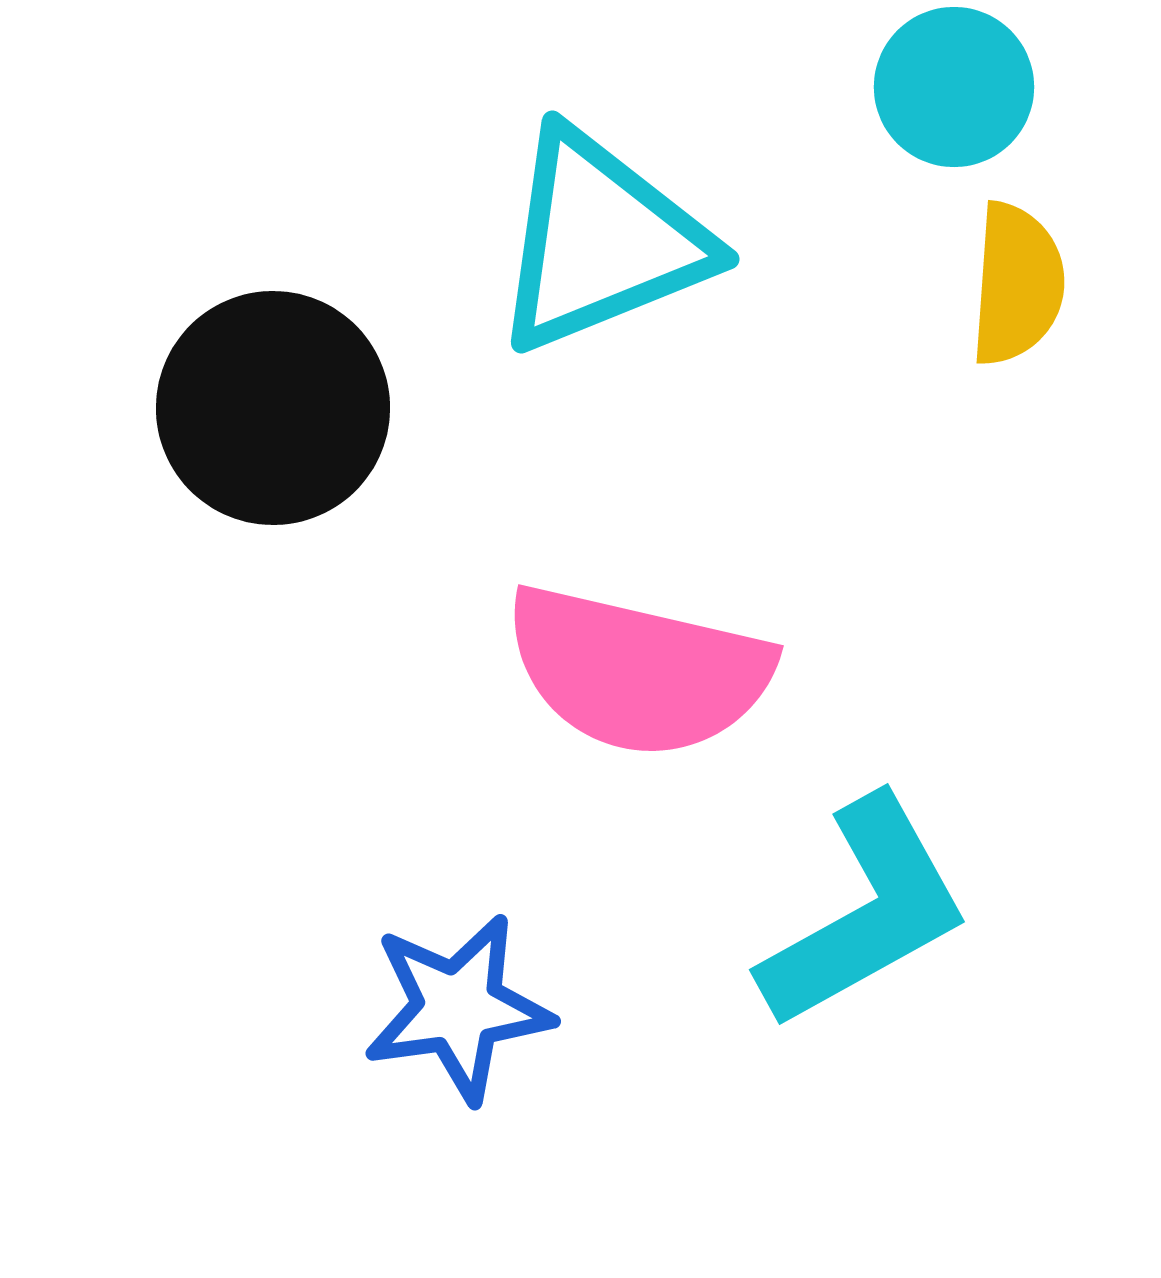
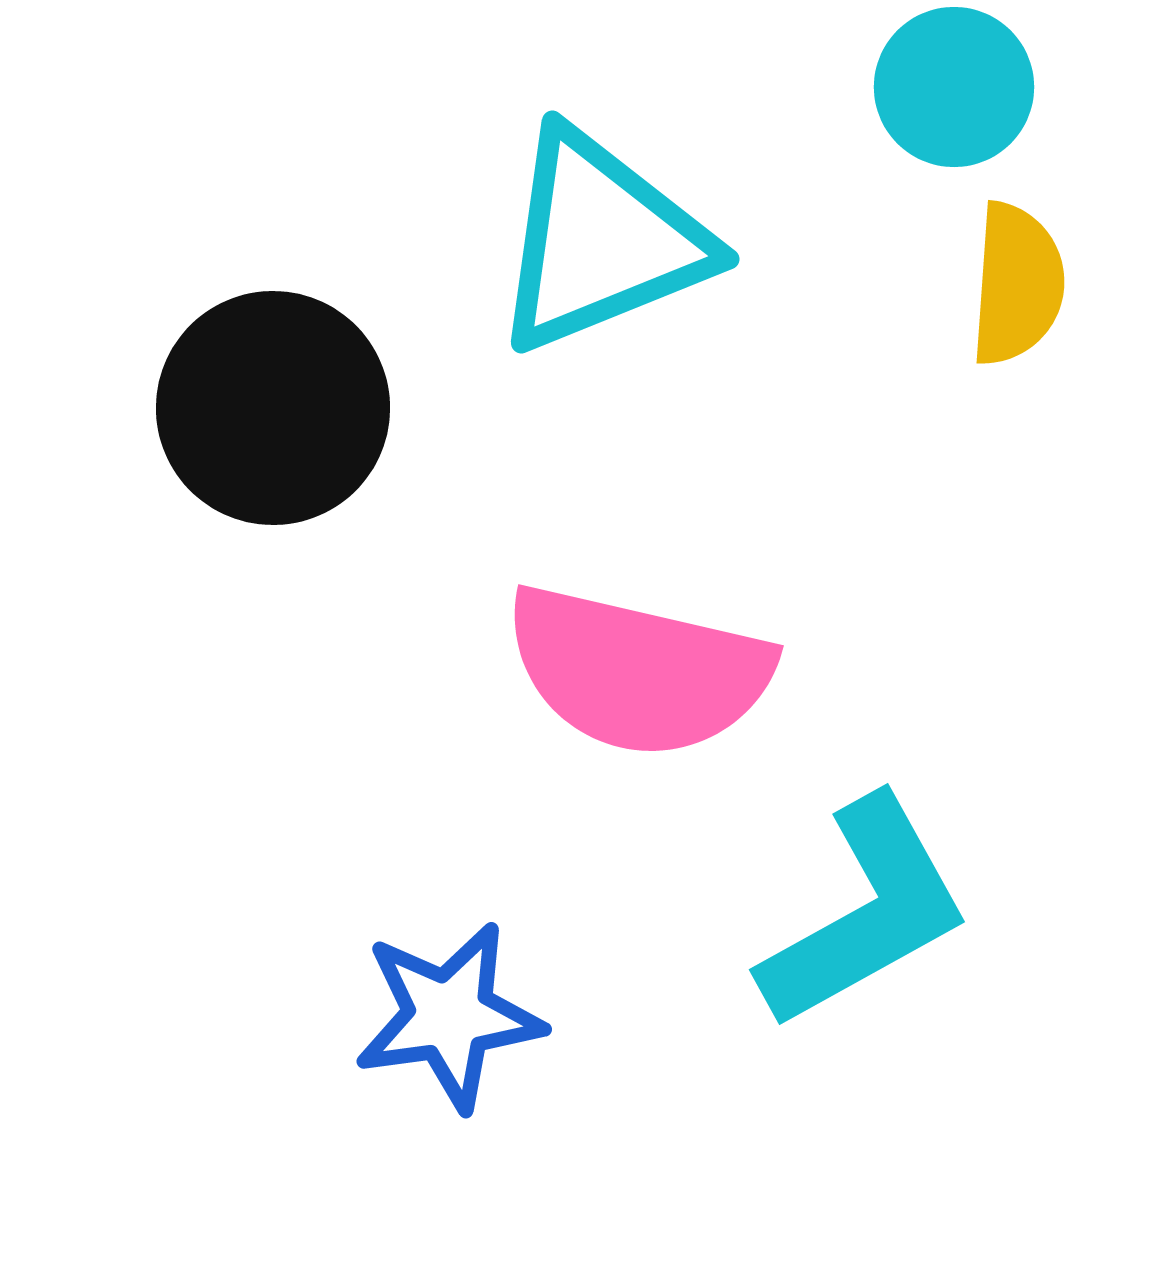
blue star: moved 9 px left, 8 px down
